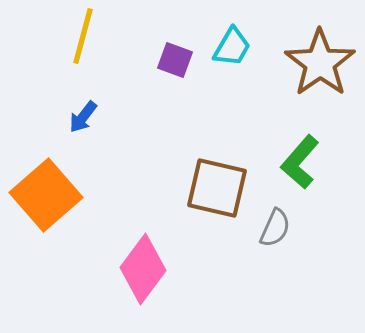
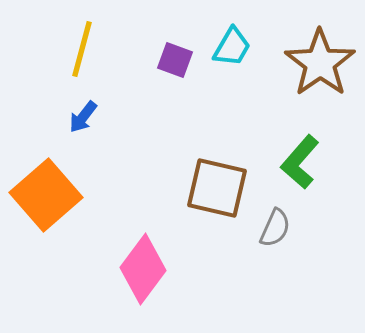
yellow line: moved 1 px left, 13 px down
